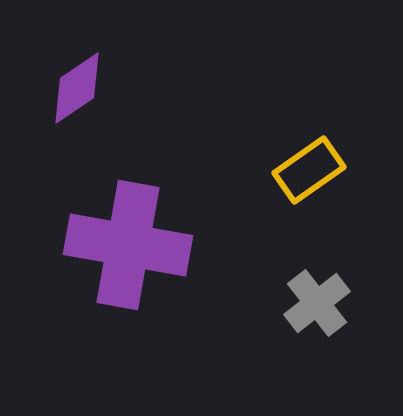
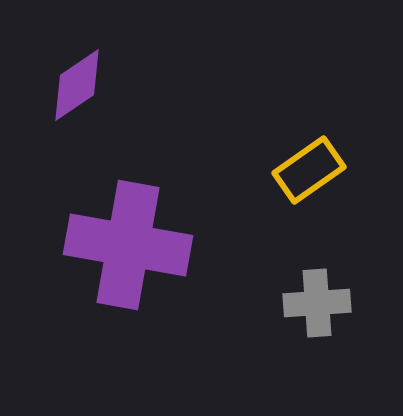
purple diamond: moved 3 px up
gray cross: rotated 34 degrees clockwise
